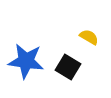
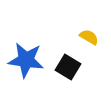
blue star: moved 1 px up
